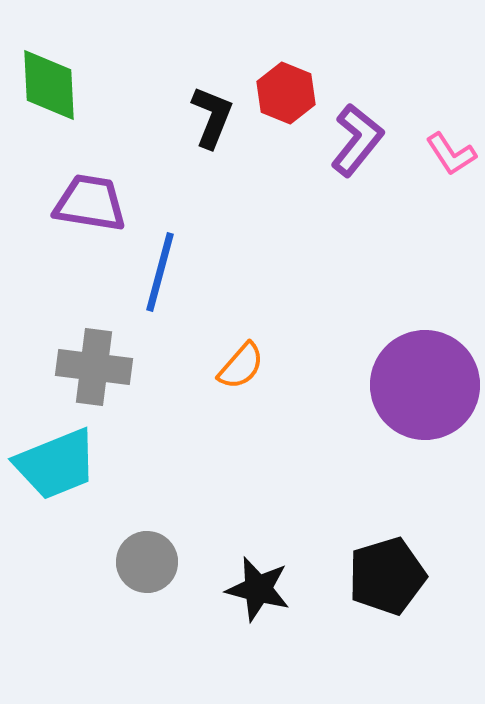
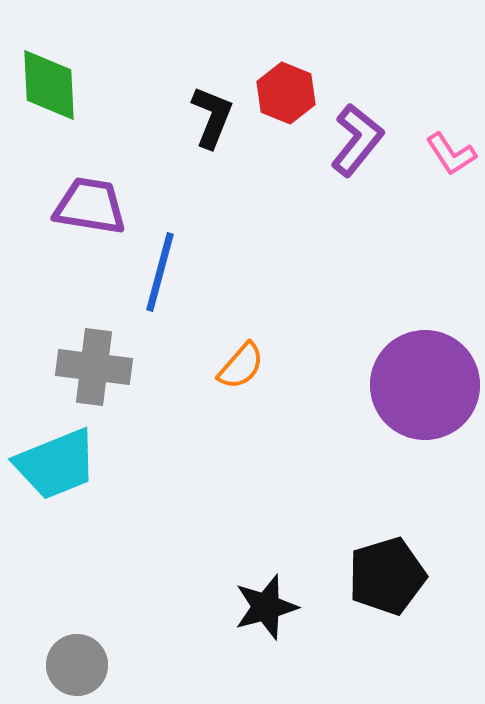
purple trapezoid: moved 3 px down
gray circle: moved 70 px left, 103 px down
black star: moved 8 px right, 18 px down; rotated 30 degrees counterclockwise
